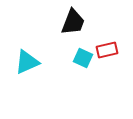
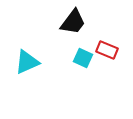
black trapezoid: rotated 16 degrees clockwise
red rectangle: rotated 35 degrees clockwise
